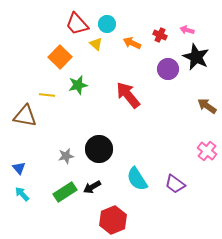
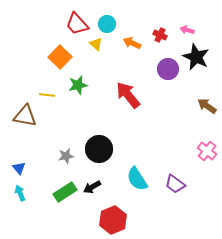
cyan arrow: moved 2 px left, 1 px up; rotated 21 degrees clockwise
